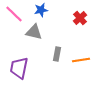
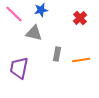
gray triangle: moved 1 px down
